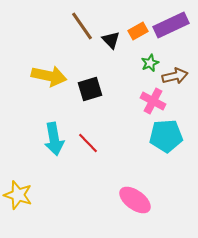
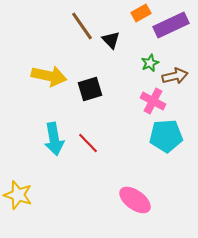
orange rectangle: moved 3 px right, 18 px up
